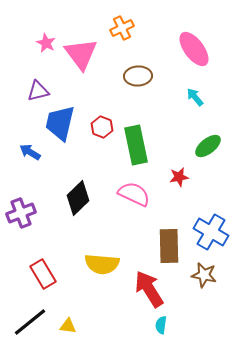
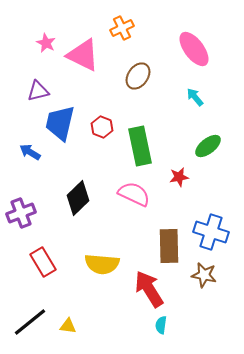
pink triangle: moved 2 px right, 1 px down; rotated 27 degrees counterclockwise
brown ellipse: rotated 52 degrees counterclockwise
green rectangle: moved 4 px right, 1 px down
blue cross: rotated 12 degrees counterclockwise
red rectangle: moved 12 px up
